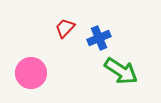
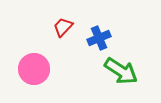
red trapezoid: moved 2 px left, 1 px up
pink circle: moved 3 px right, 4 px up
